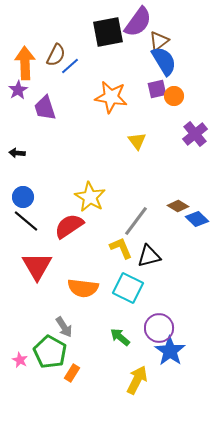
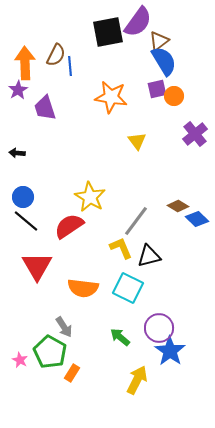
blue line: rotated 54 degrees counterclockwise
